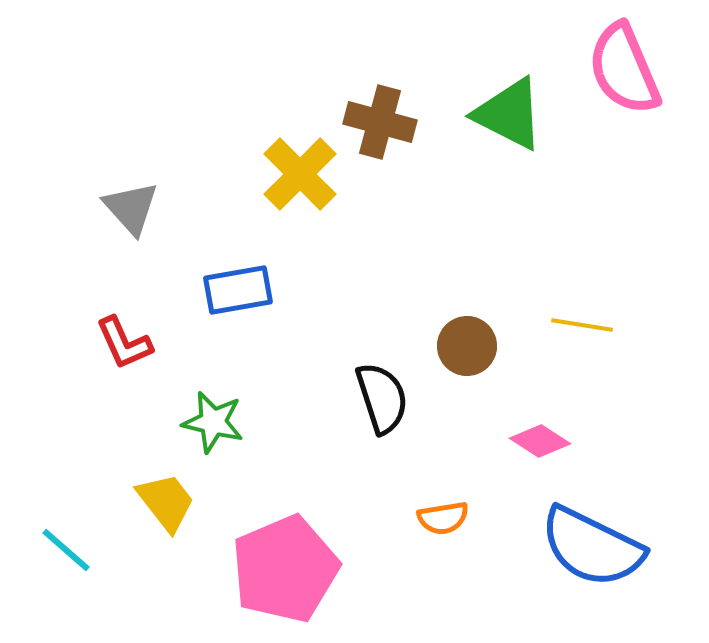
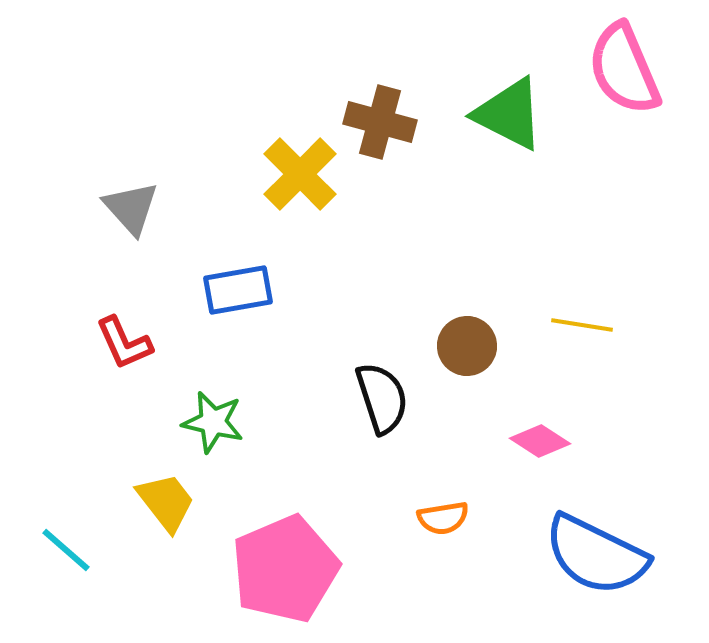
blue semicircle: moved 4 px right, 8 px down
